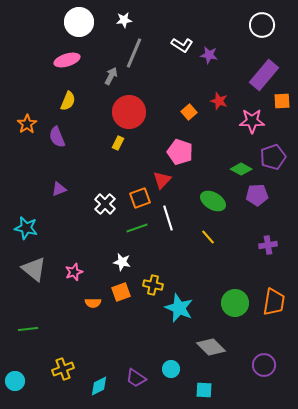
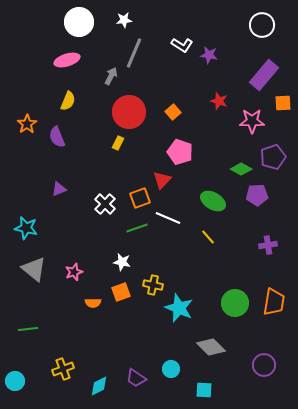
orange square at (282, 101): moved 1 px right, 2 px down
orange square at (189, 112): moved 16 px left
white line at (168, 218): rotated 50 degrees counterclockwise
